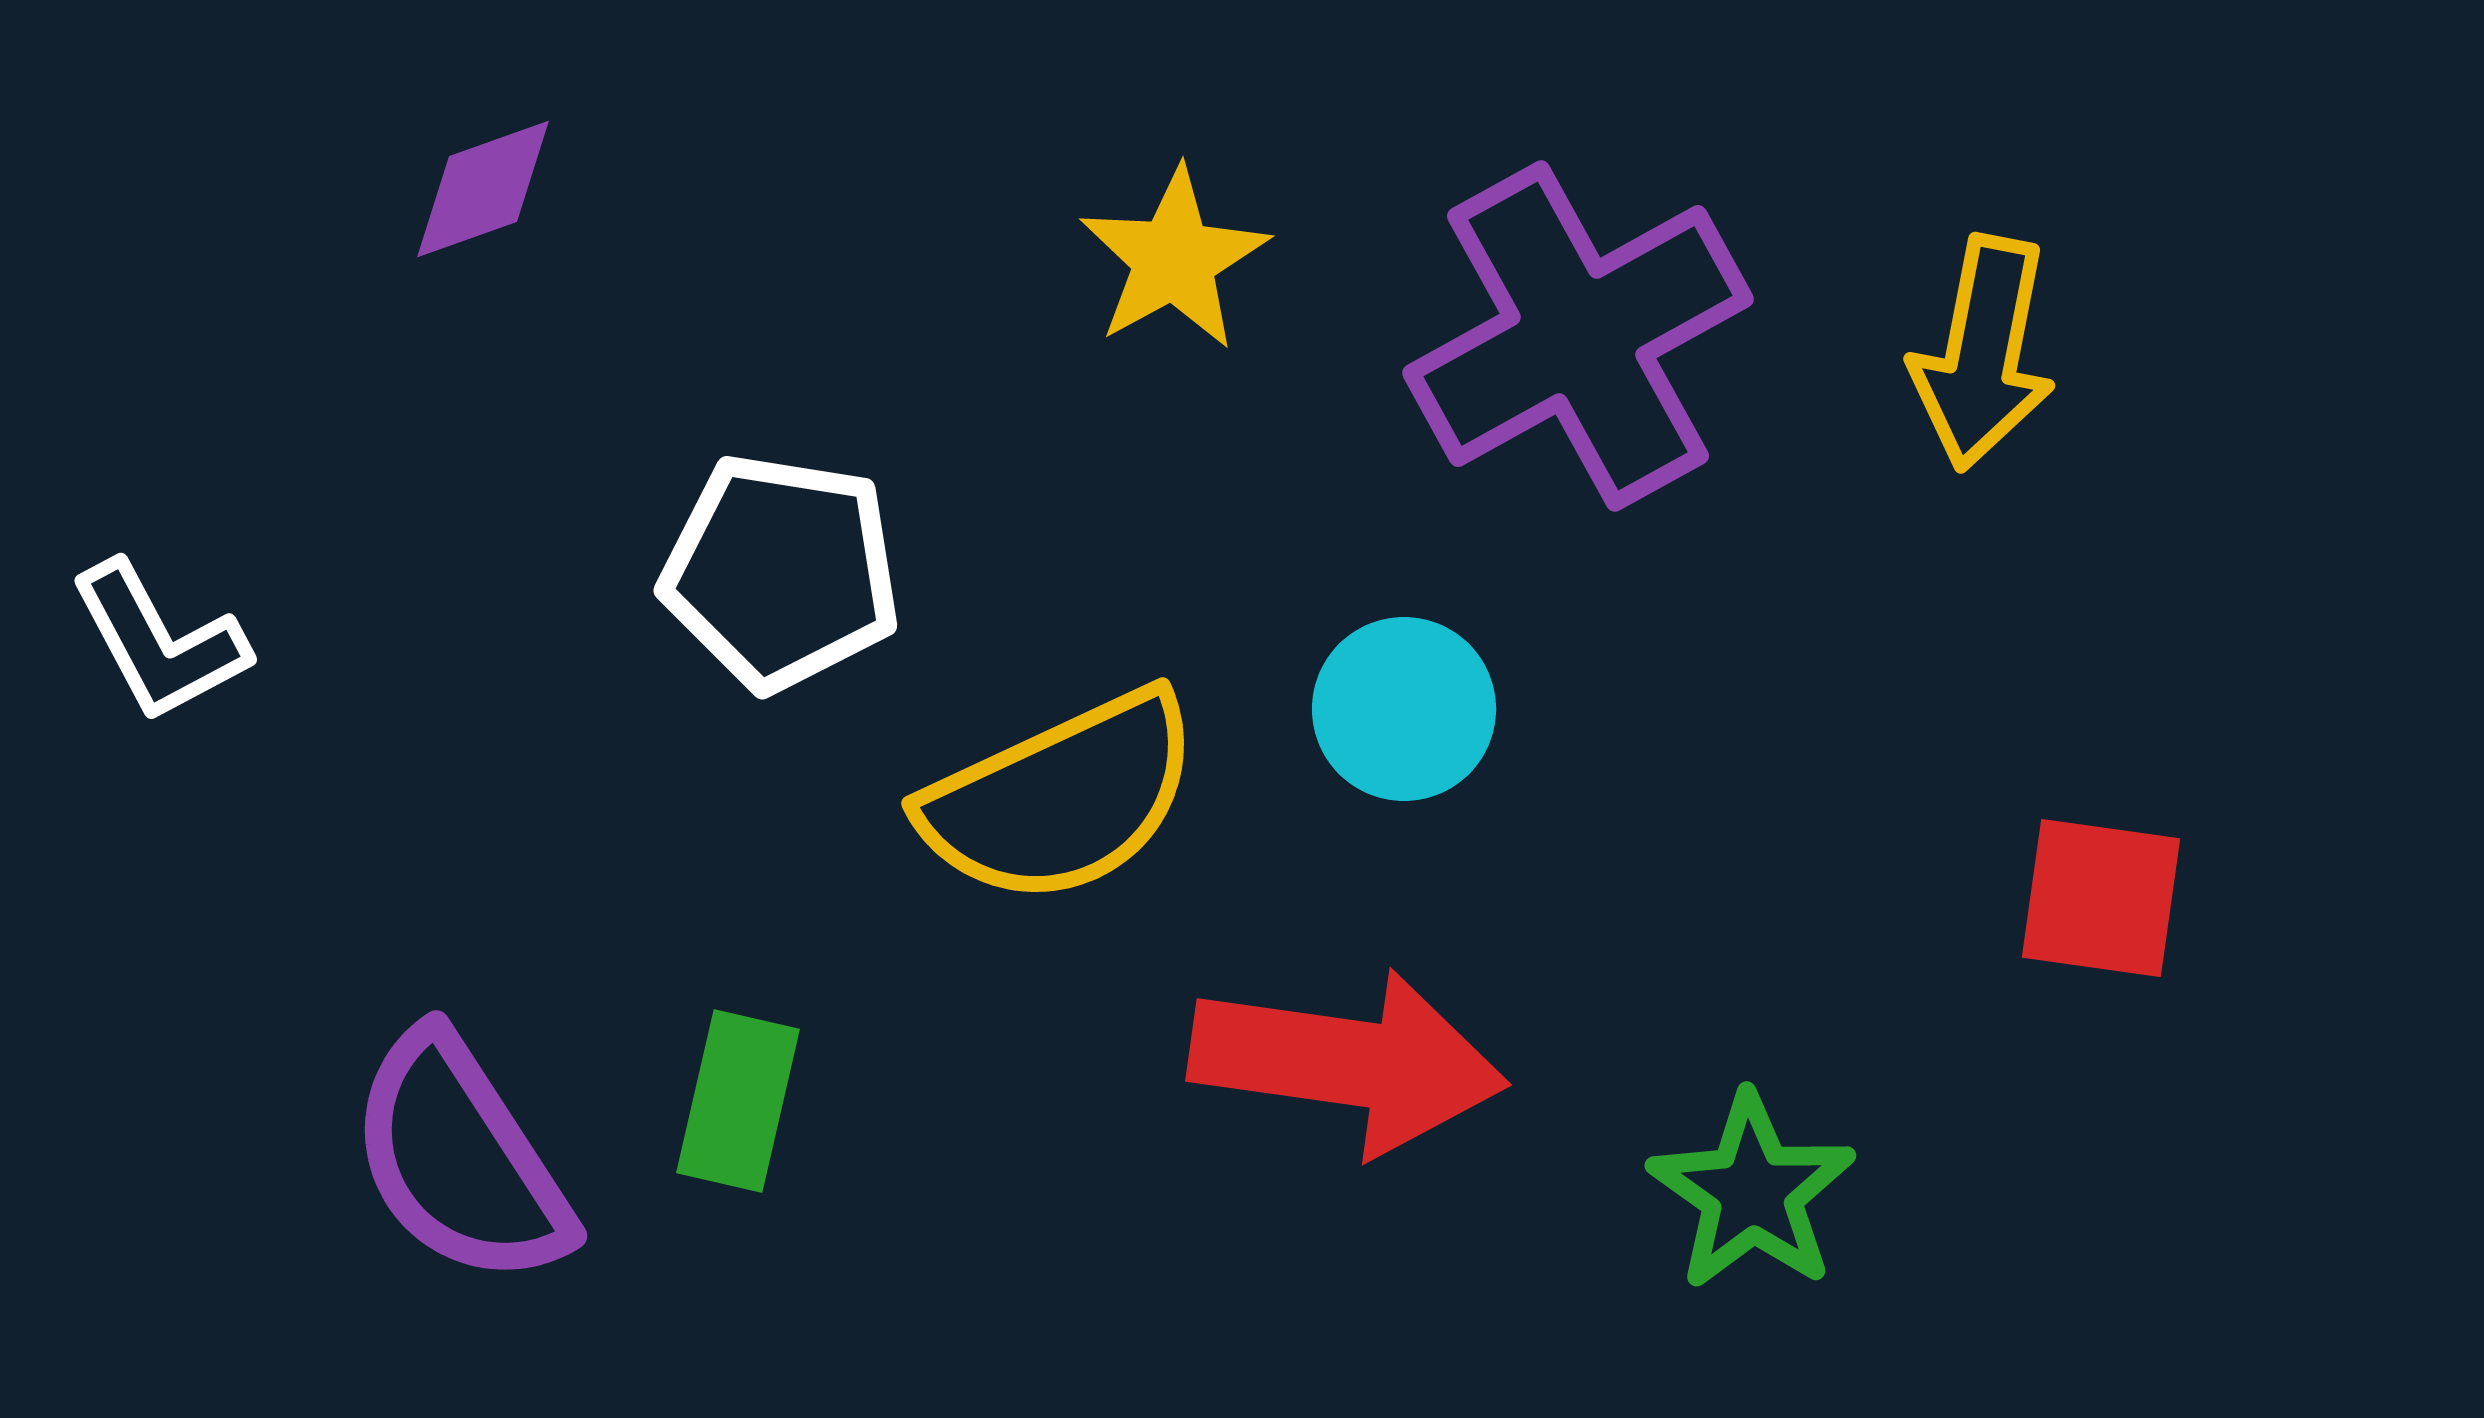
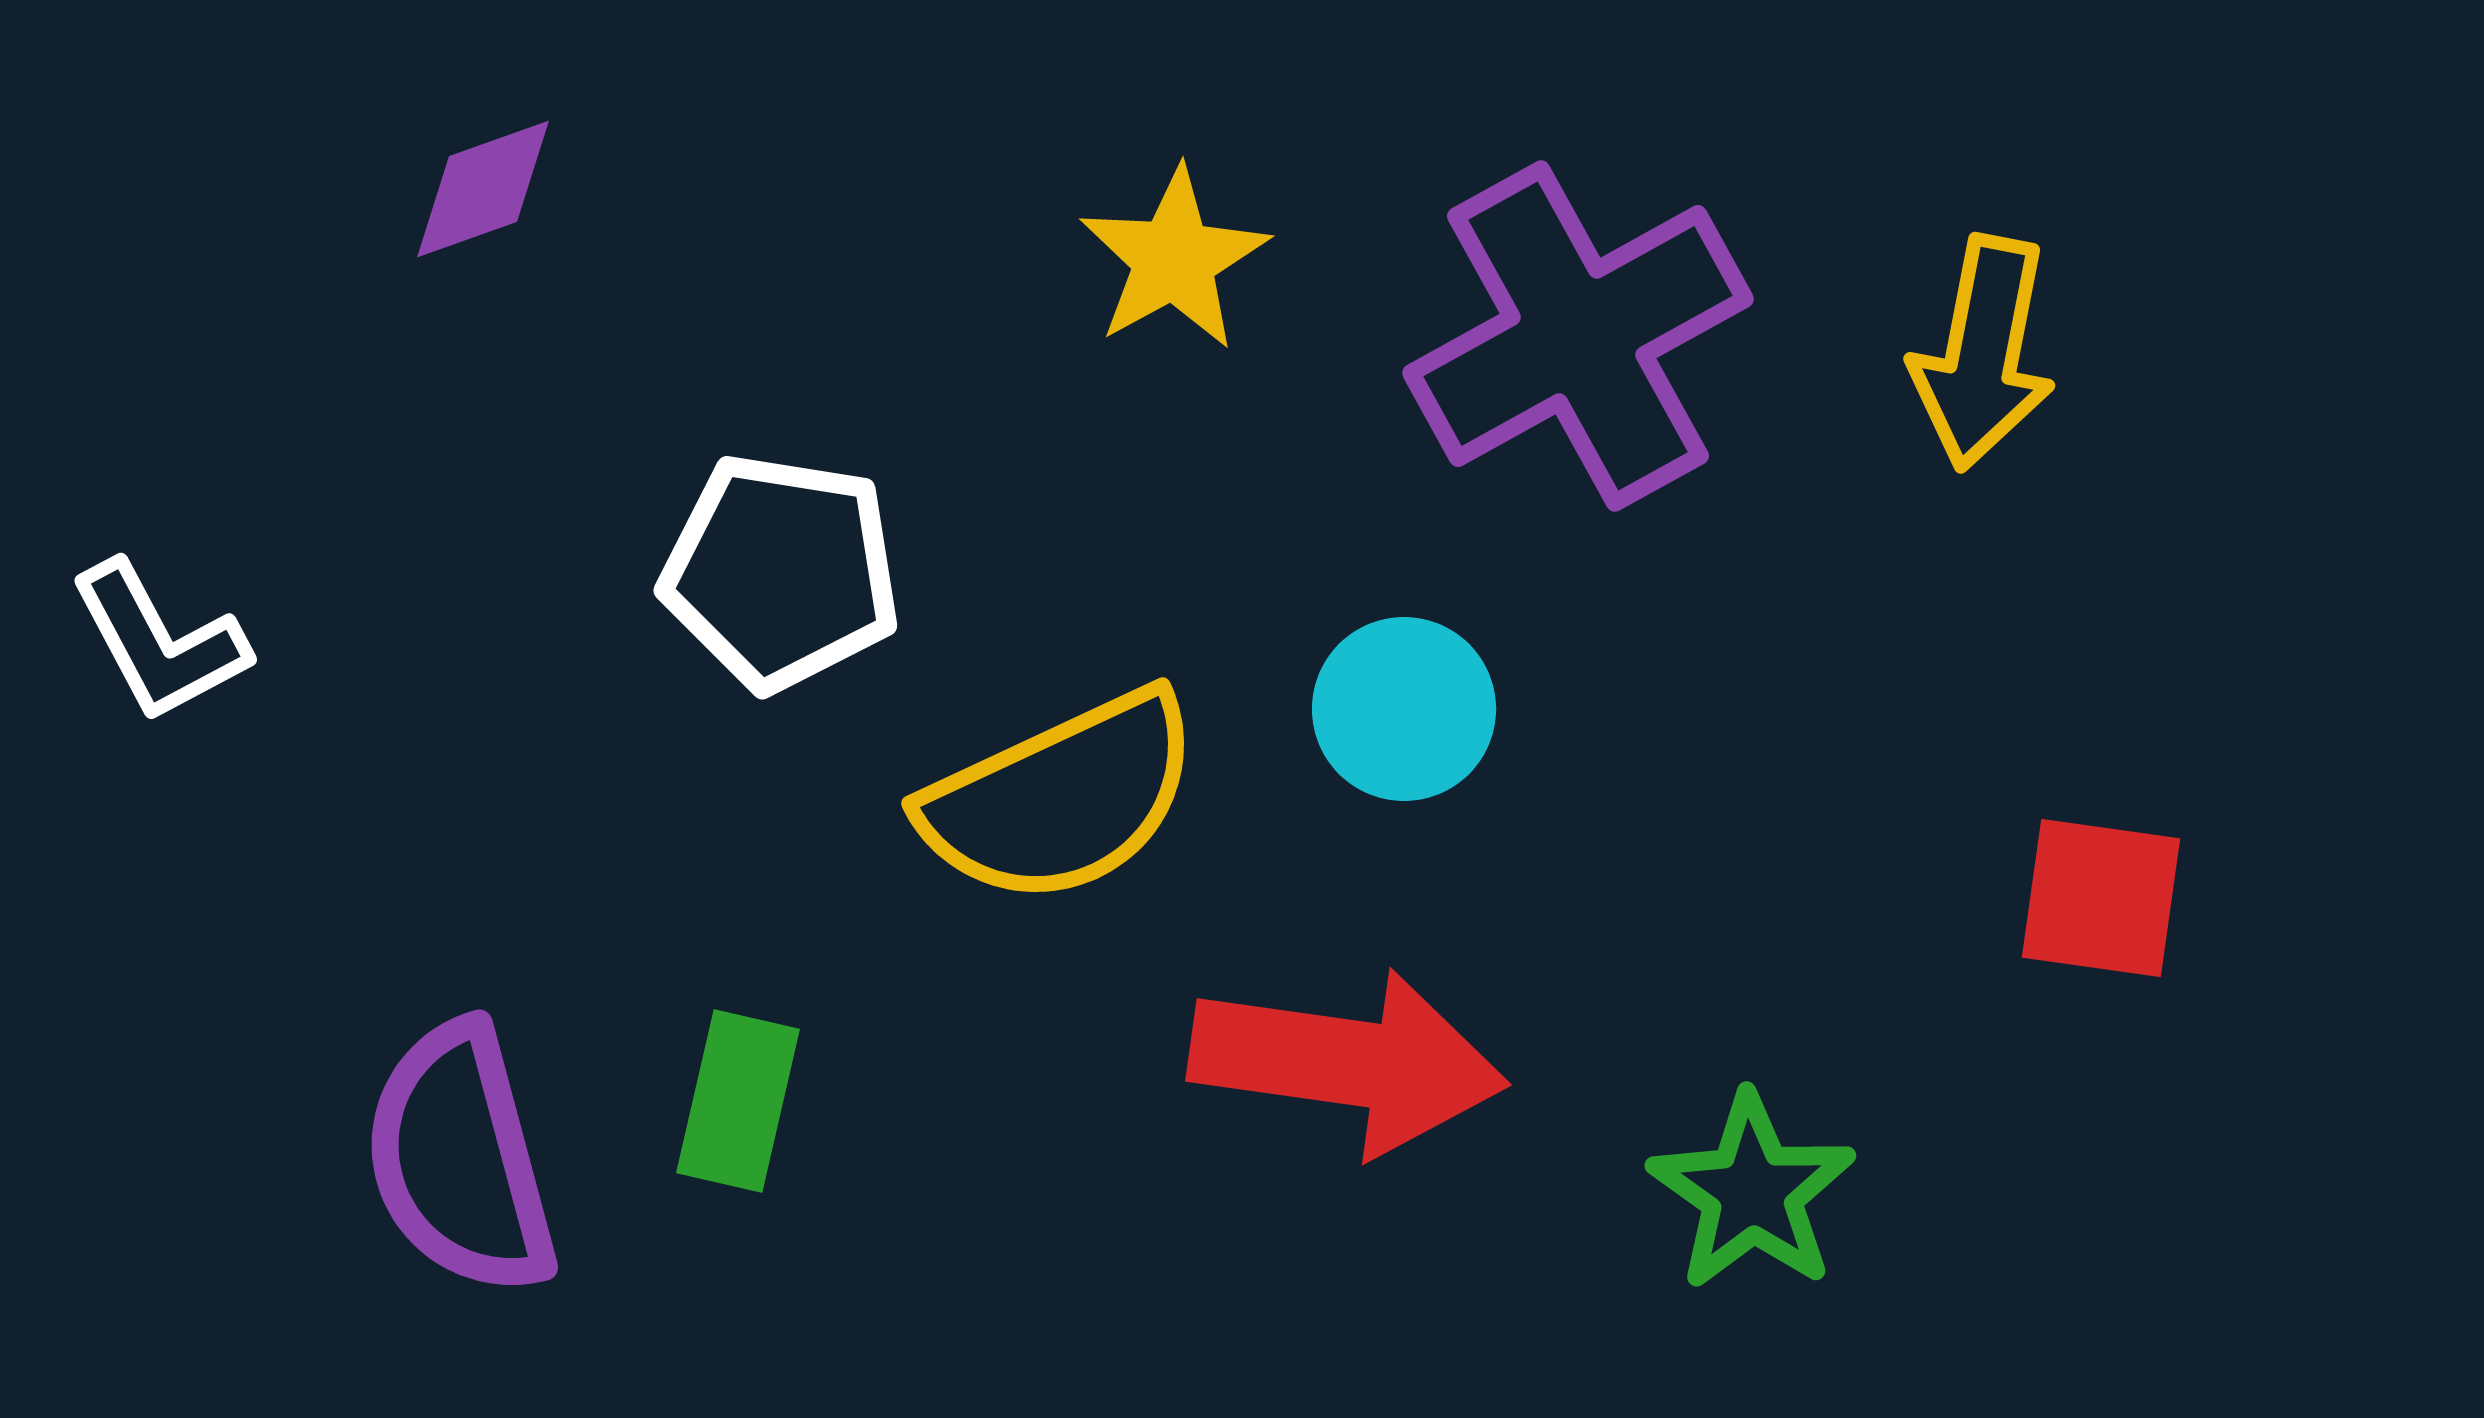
purple semicircle: rotated 18 degrees clockwise
